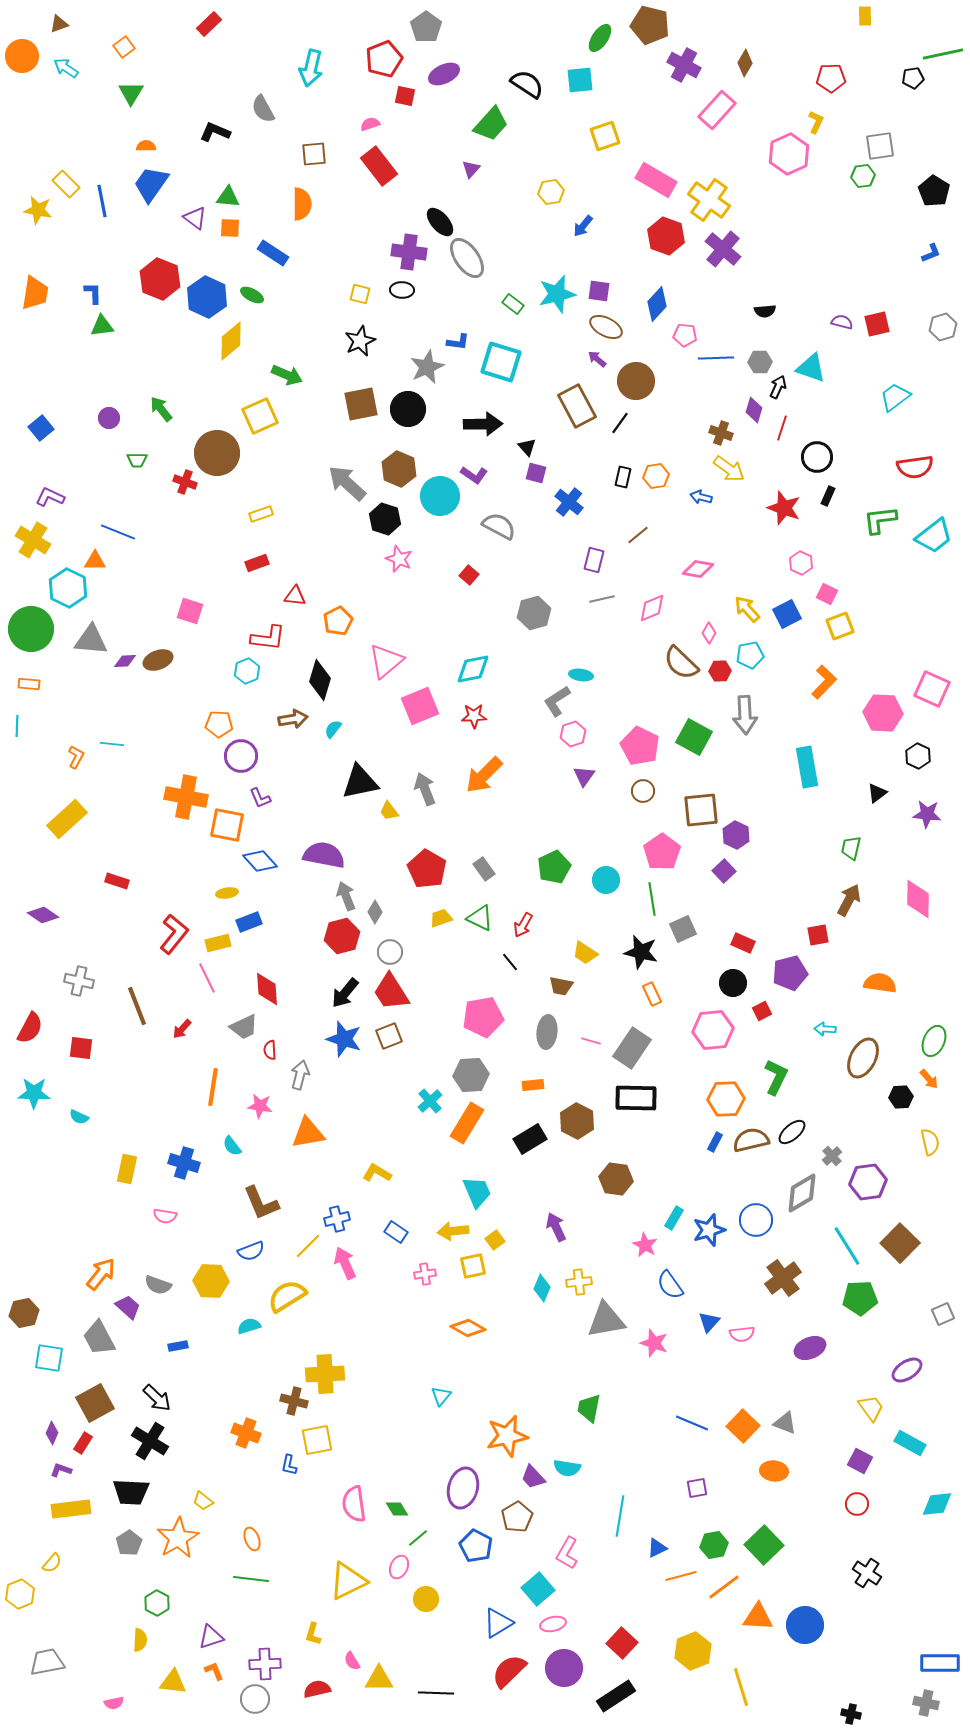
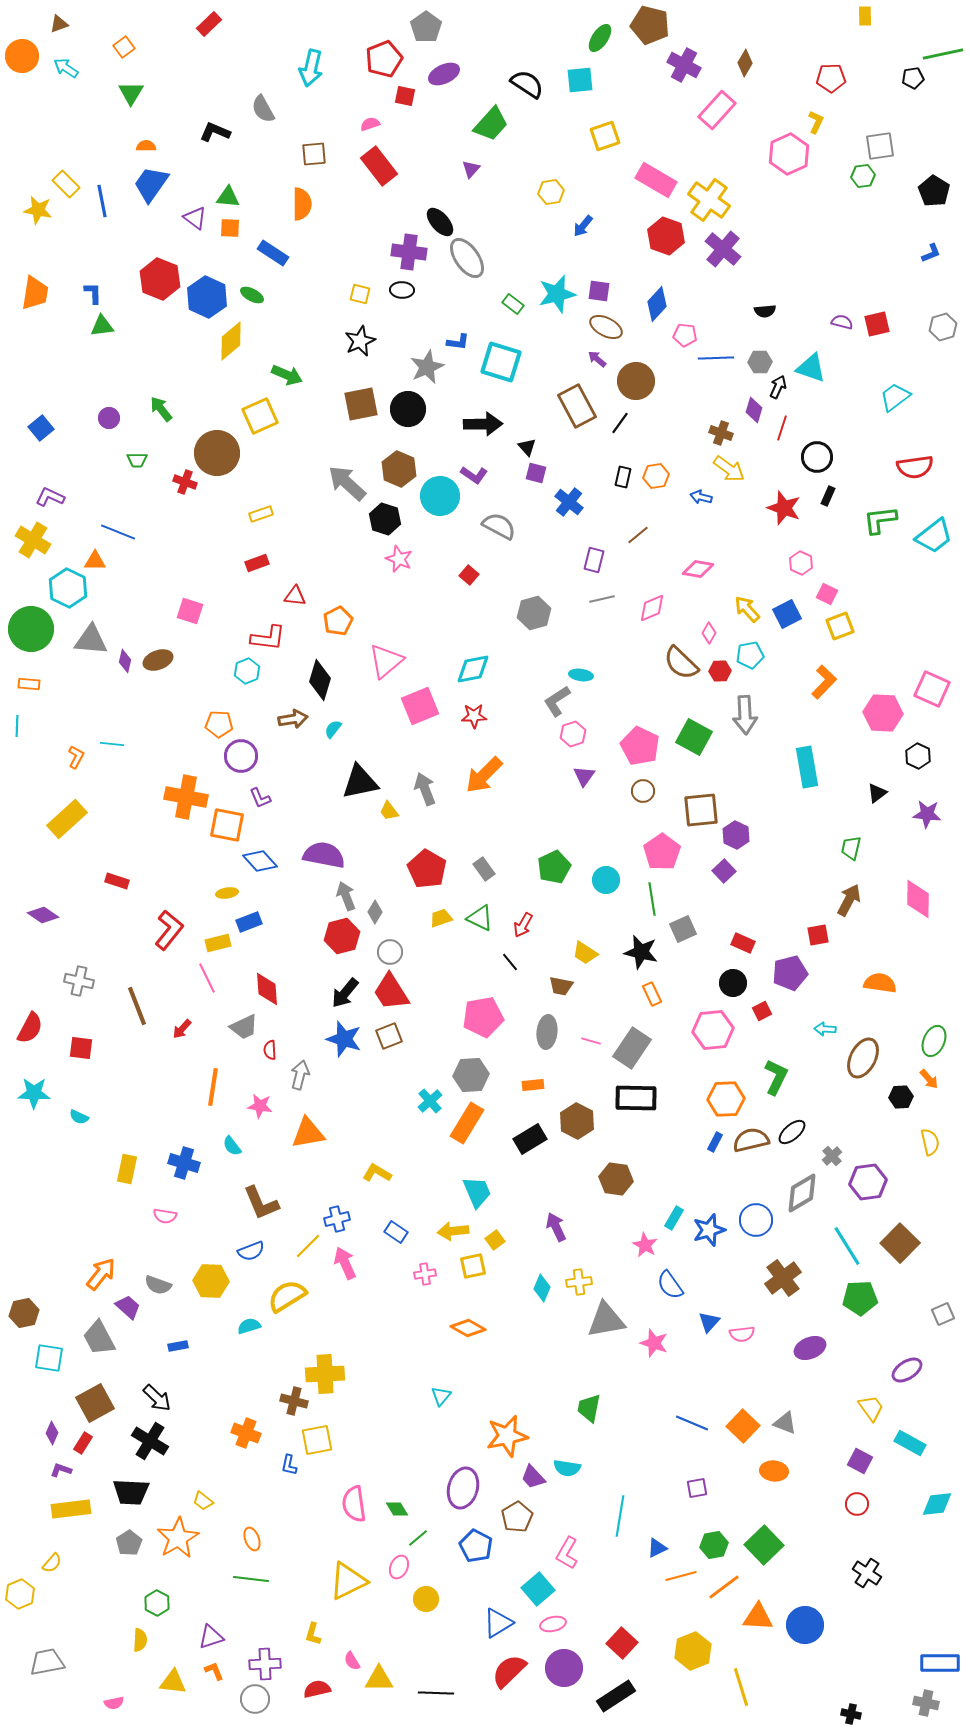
purple diamond at (125, 661): rotated 75 degrees counterclockwise
red L-shape at (174, 934): moved 5 px left, 4 px up
